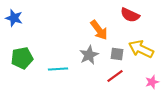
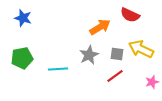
blue star: moved 9 px right
orange arrow: moved 1 px right, 3 px up; rotated 85 degrees counterclockwise
